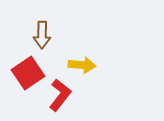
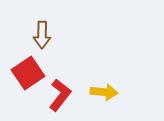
yellow arrow: moved 22 px right, 27 px down
